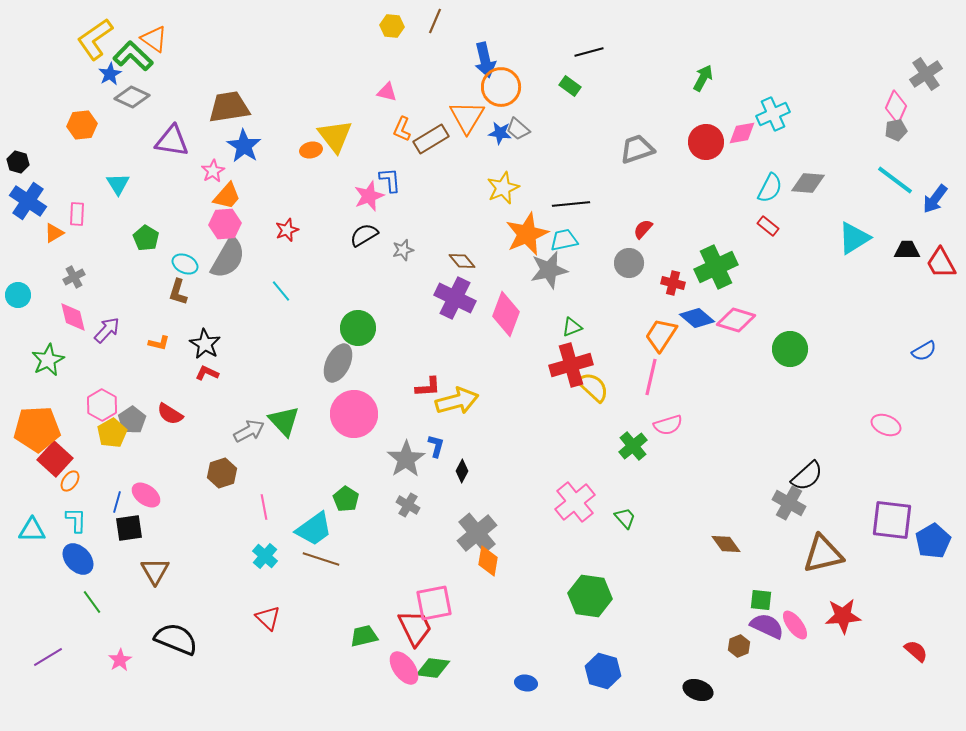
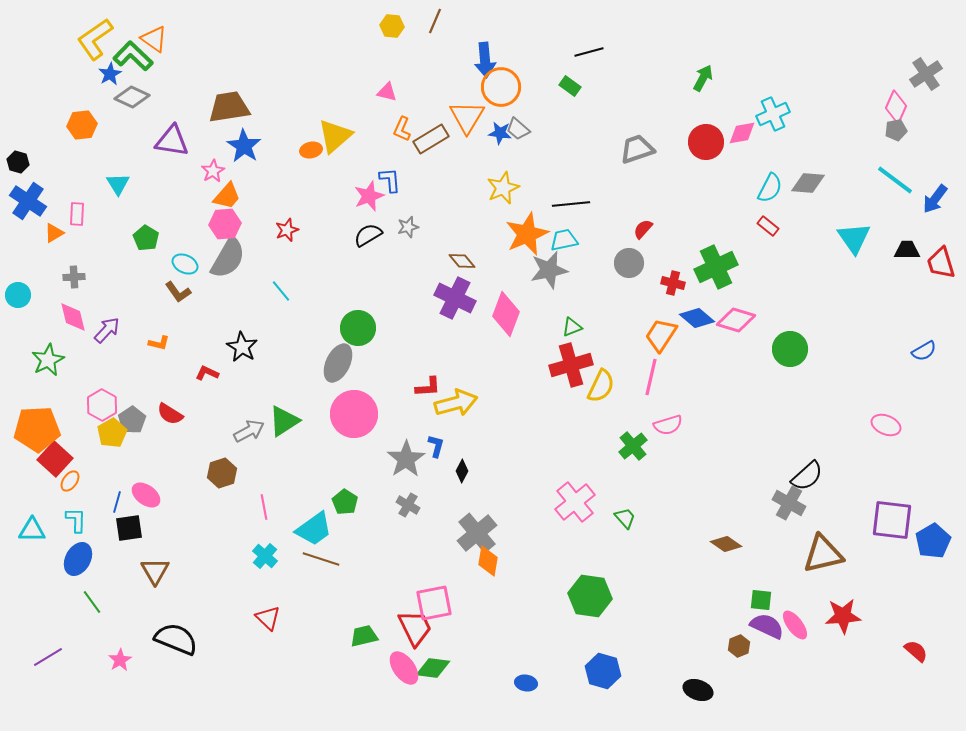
blue arrow at (485, 60): rotated 8 degrees clockwise
yellow triangle at (335, 136): rotated 27 degrees clockwise
black semicircle at (364, 235): moved 4 px right
cyan triangle at (854, 238): rotated 33 degrees counterclockwise
gray star at (403, 250): moved 5 px right, 23 px up
red trapezoid at (941, 263): rotated 12 degrees clockwise
gray cross at (74, 277): rotated 25 degrees clockwise
brown L-shape at (178, 292): rotated 52 degrees counterclockwise
black star at (205, 344): moved 37 px right, 3 px down
yellow semicircle at (593, 387): moved 8 px right, 1 px up; rotated 72 degrees clockwise
yellow arrow at (457, 401): moved 1 px left, 2 px down
green triangle at (284, 421): rotated 40 degrees clockwise
green pentagon at (346, 499): moved 1 px left, 3 px down
brown diamond at (726, 544): rotated 20 degrees counterclockwise
blue ellipse at (78, 559): rotated 72 degrees clockwise
